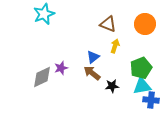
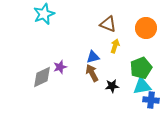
orange circle: moved 1 px right, 4 px down
blue triangle: rotated 24 degrees clockwise
purple star: moved 1 px left, 1 px up
brown arrow: rotated 24 degrees clockwise
